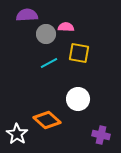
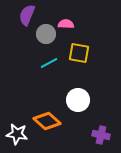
purple semicircle: rotated 65 degrees counterclockwise
pink semicircle: moved 3 px up
white circle: moved 1 px down
orange diamond: moved 1 px down
white star: rotated 25 degrees counterclockwise
